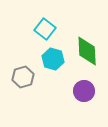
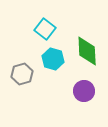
gray hexagon: moved 1 px left, 3 px up
